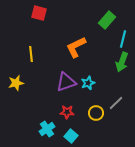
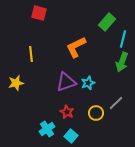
green rectangle: moved 2 px down
red star: rotated 24 degrees clockwise
